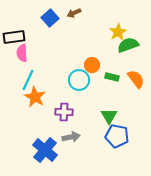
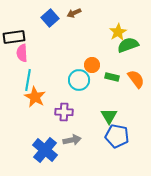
cyan line: rotated 15 degrees counterclockwise
gray arrow: moved 1 px right, 3 px down
